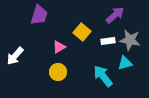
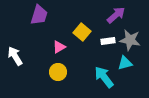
purple arrow: moved 1 px right
white arrow: rotated 108 degrees clockwise
cyan arrow: moved 1 px right, 1 px down
